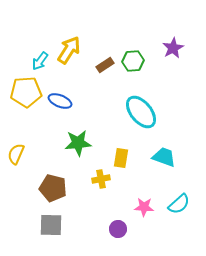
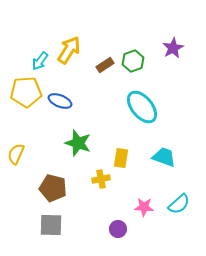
green hexagon: rotated 15 degrees counterclockwise
cyan ellipse: moved 1 px right, 5 px up
green star: rotated 24 degrees clockwise
